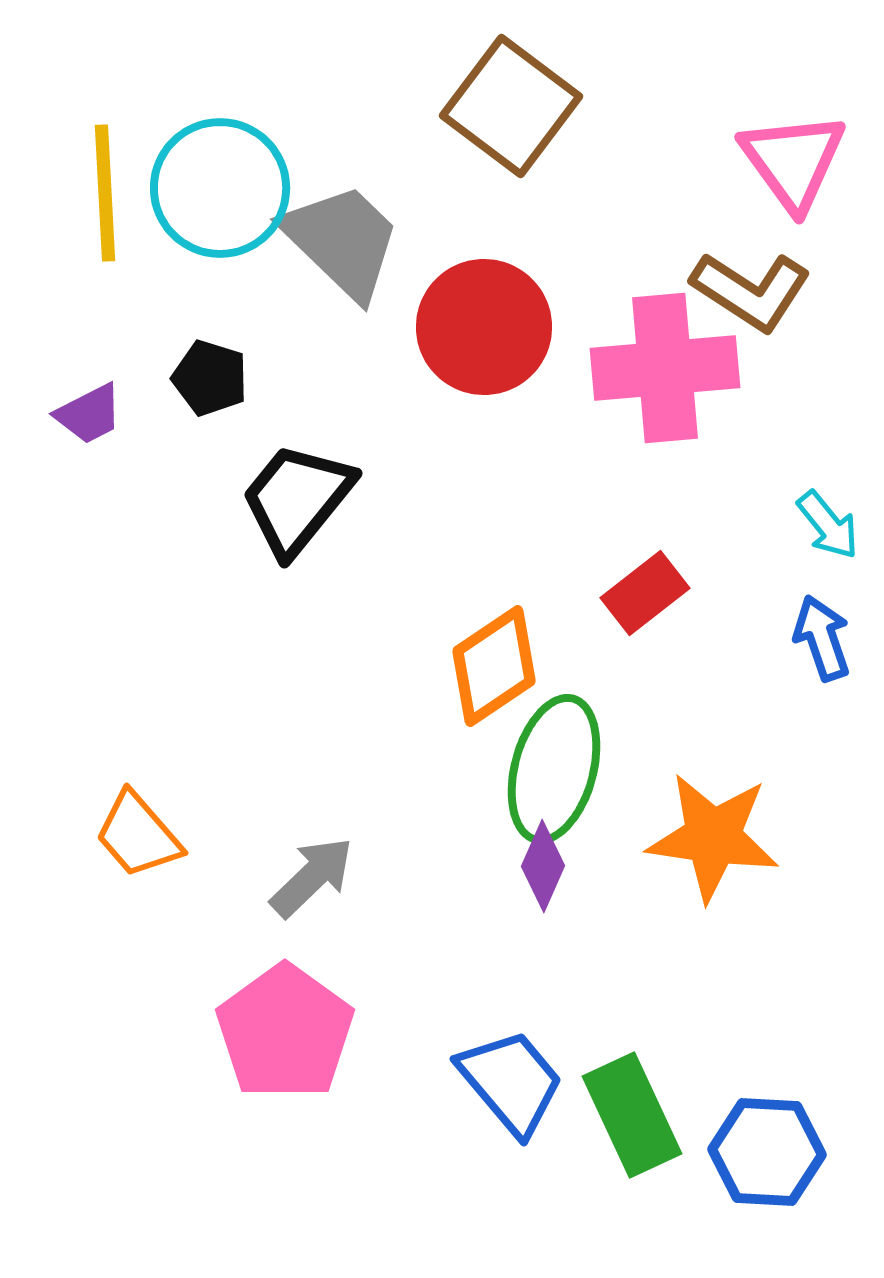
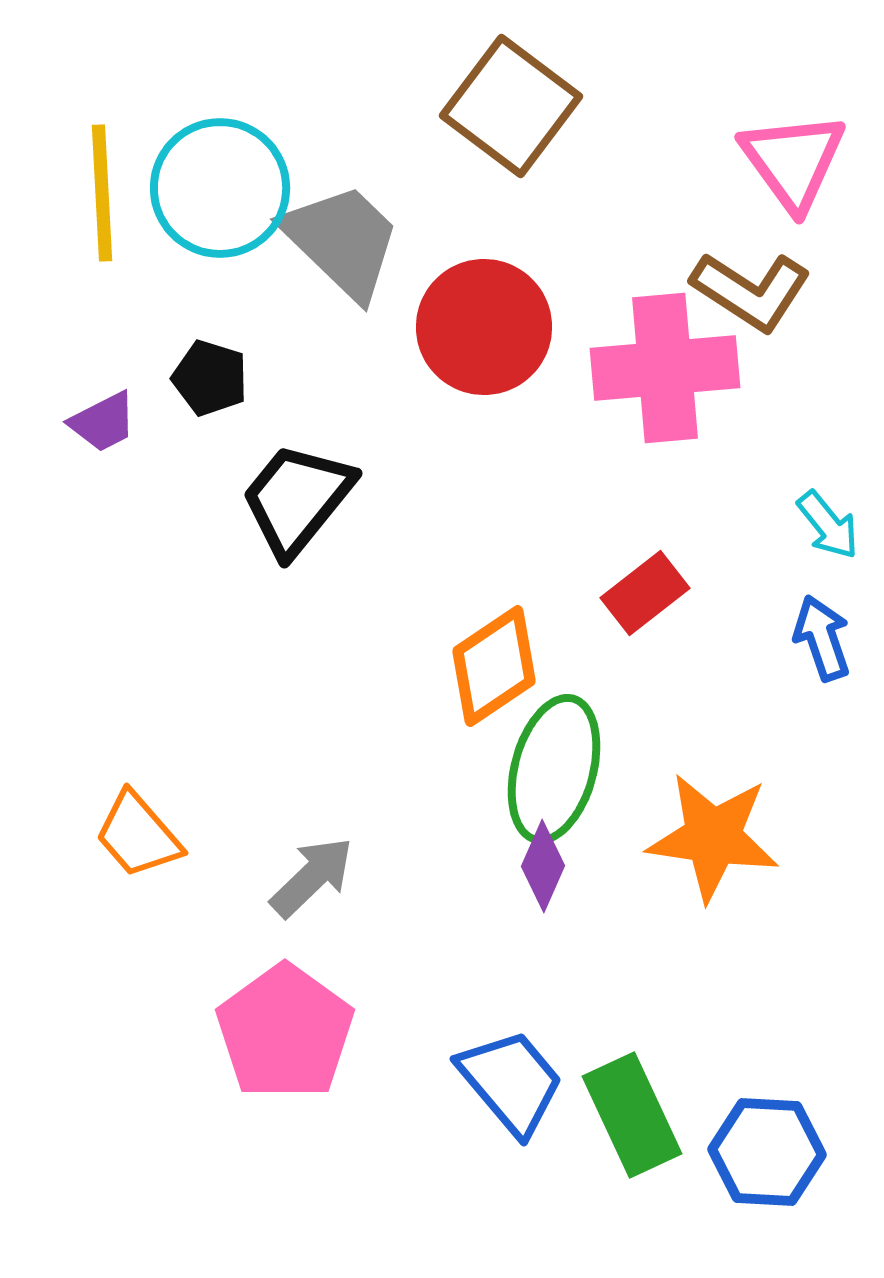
yellow line: moved 3 px left
purple trapezoid: moved 14 px right, 8 px down
